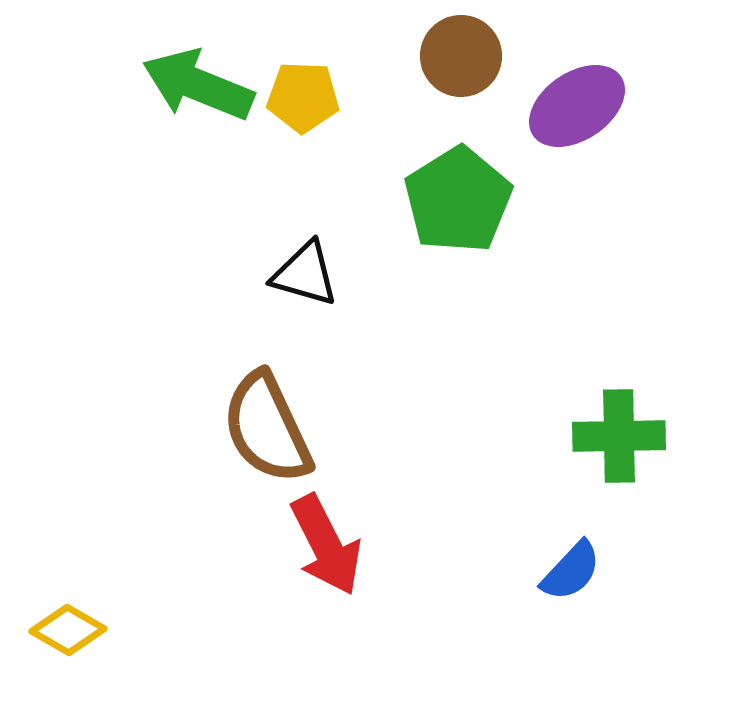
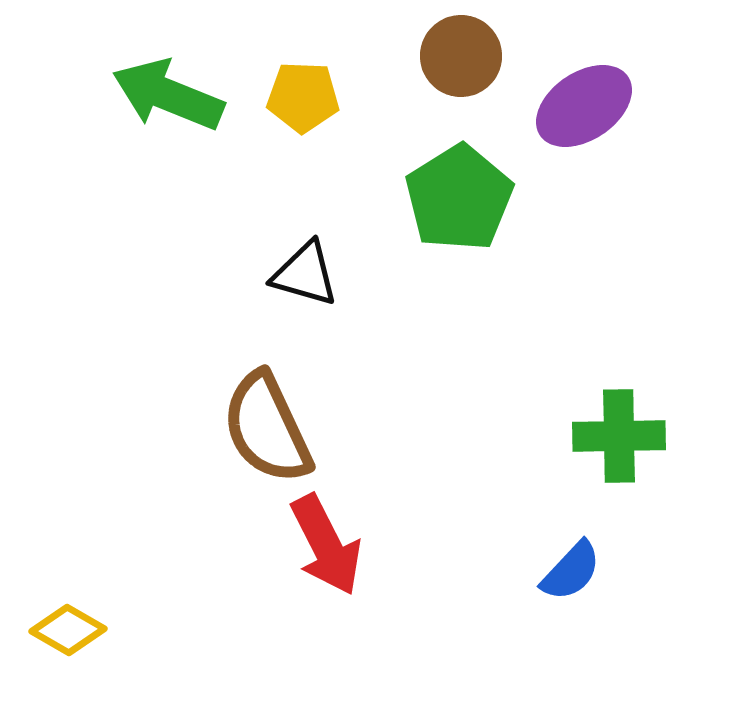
green arrow: moved 30 px left, 10 px down
purple ellipse: moved 7 px right
green pentagon: moved 1 px right, 2 px up
